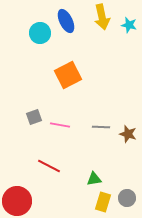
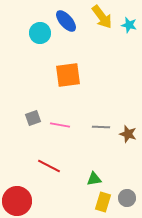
yellow arrow: rotated 25 degrees counterclockwise
blue ellipse: rotated 15 degrees counterclockwise
orange square: rotated 20 degrees clockwise
gray square: moved 1 px left, 1 px down
